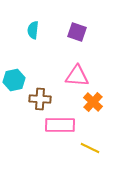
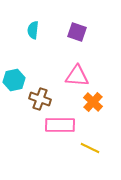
brown cross: rotated 15 degrees clockwise
